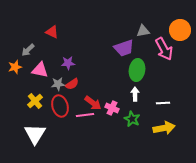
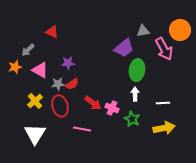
purple trapezoid: rotated 20 degrees counterclockwise
pink triangle: rotated 18 degrees clockwise
pink line: moved 3 px left, 14 px down; rotated 18 degrees clockwise
